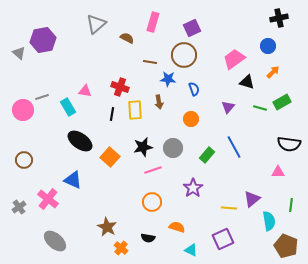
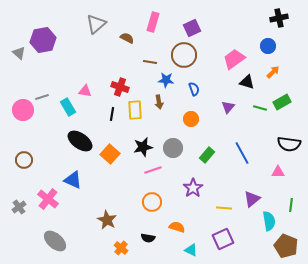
blue star at (168, 79): moved 2 px left, 1 px down
blue line at (234, 147): moved 8 px right, 6 px down
orange square at (110, 157): moved 3 px up
yellow line at (229, 208): moved 5 px left
brown star at (107, 227): moved 7 px up
